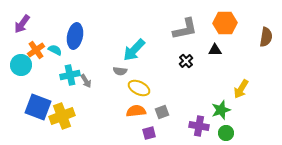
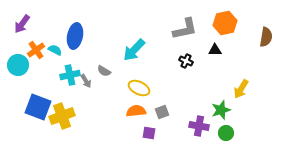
orange hexagon: rotated 10 degrees counterclockwise
black cross: rotated 24 degrees counterclockwise
cyan circle: moved 3 px left
gray semicircle: moved 16 px left; rotated 24 degrees clockwise
purple square: rotated 24 degrees clockwise
